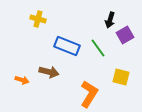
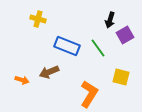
brown arrow: rotated 144 degrees clockwise
